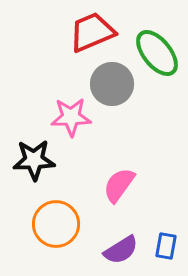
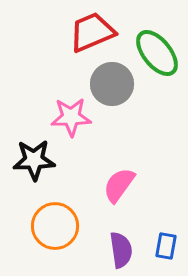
orange circle: moved 1 px left, 2 px down
purple semicircle: rotated 66 degrees counterclockwise
